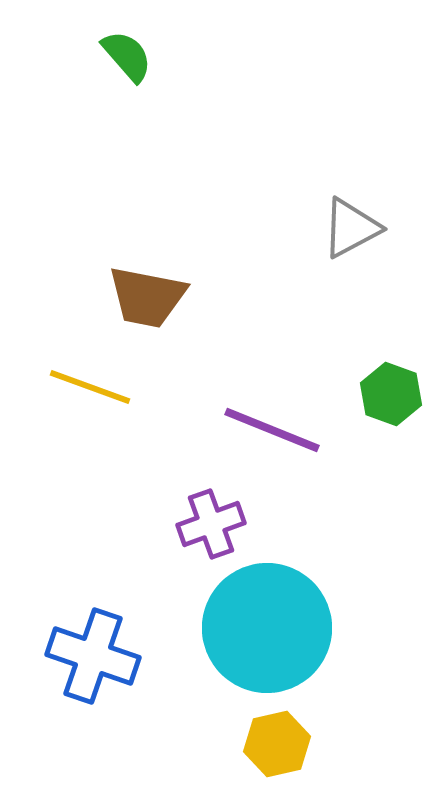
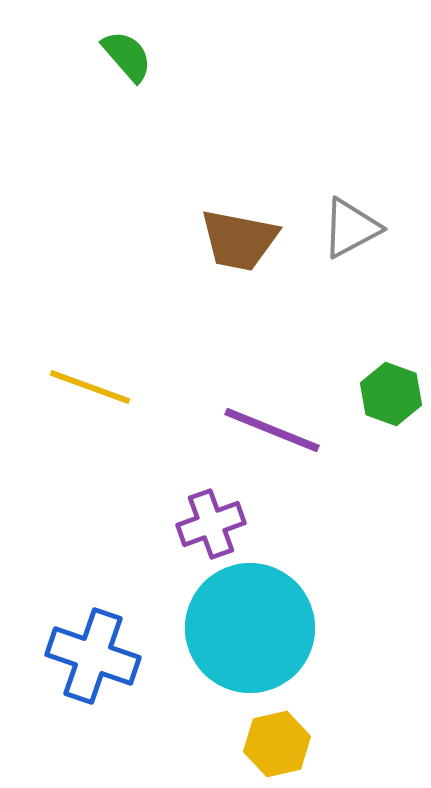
brown trapezoid: moved 92 px right, 57 px up
cyan circle: moved 17 px left
